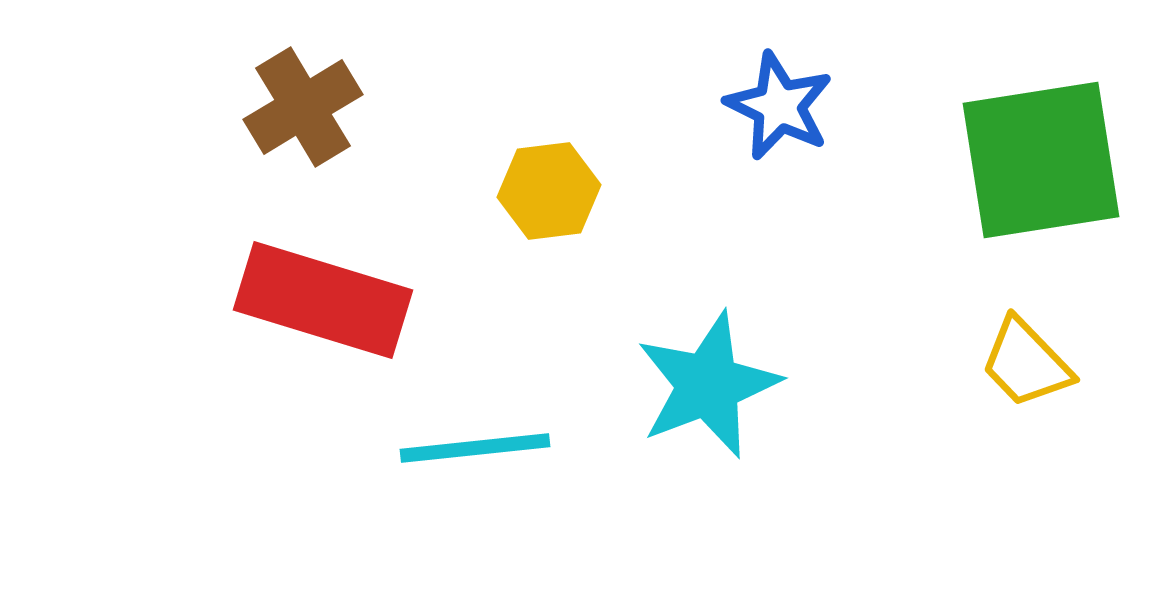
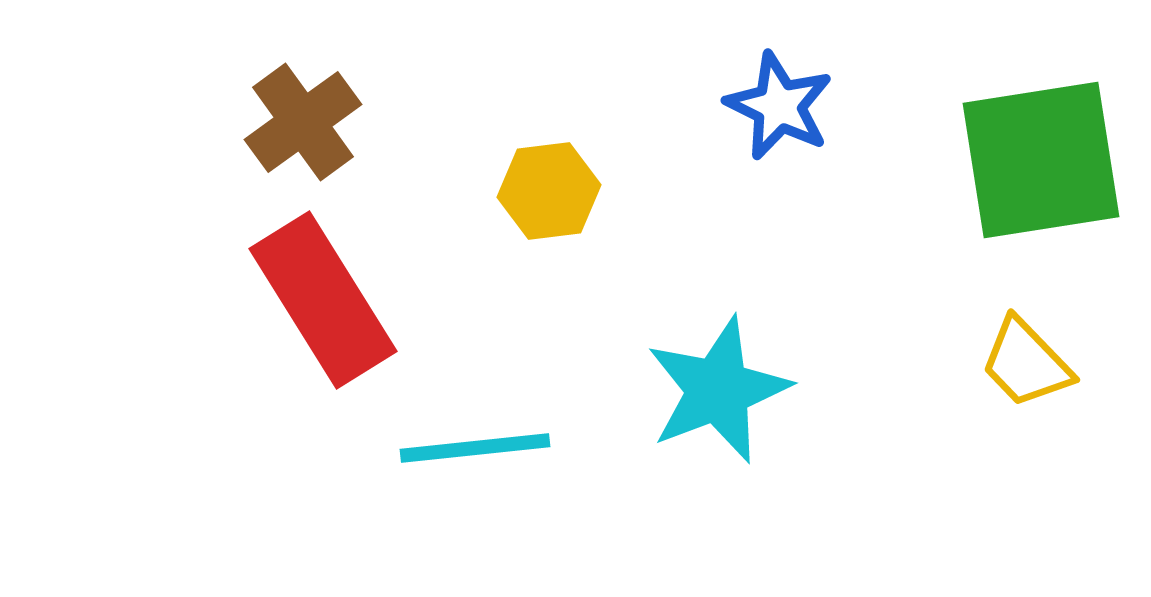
brown cross: moved 15 px down; rotated 5 degrees counterclockwise
red rectangle: rotated 41 degrees clockwise
cyan star: moved 10 px right, 5 px down
